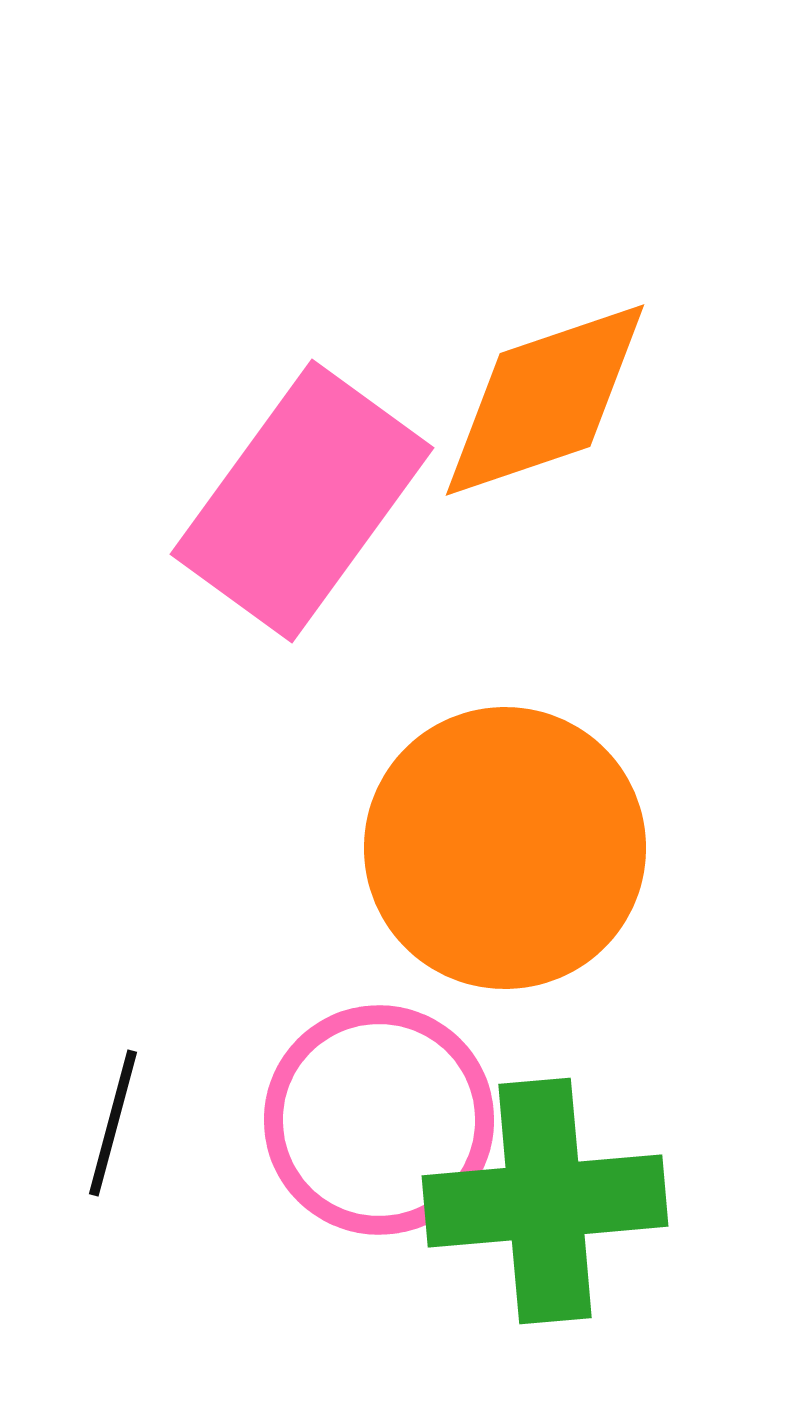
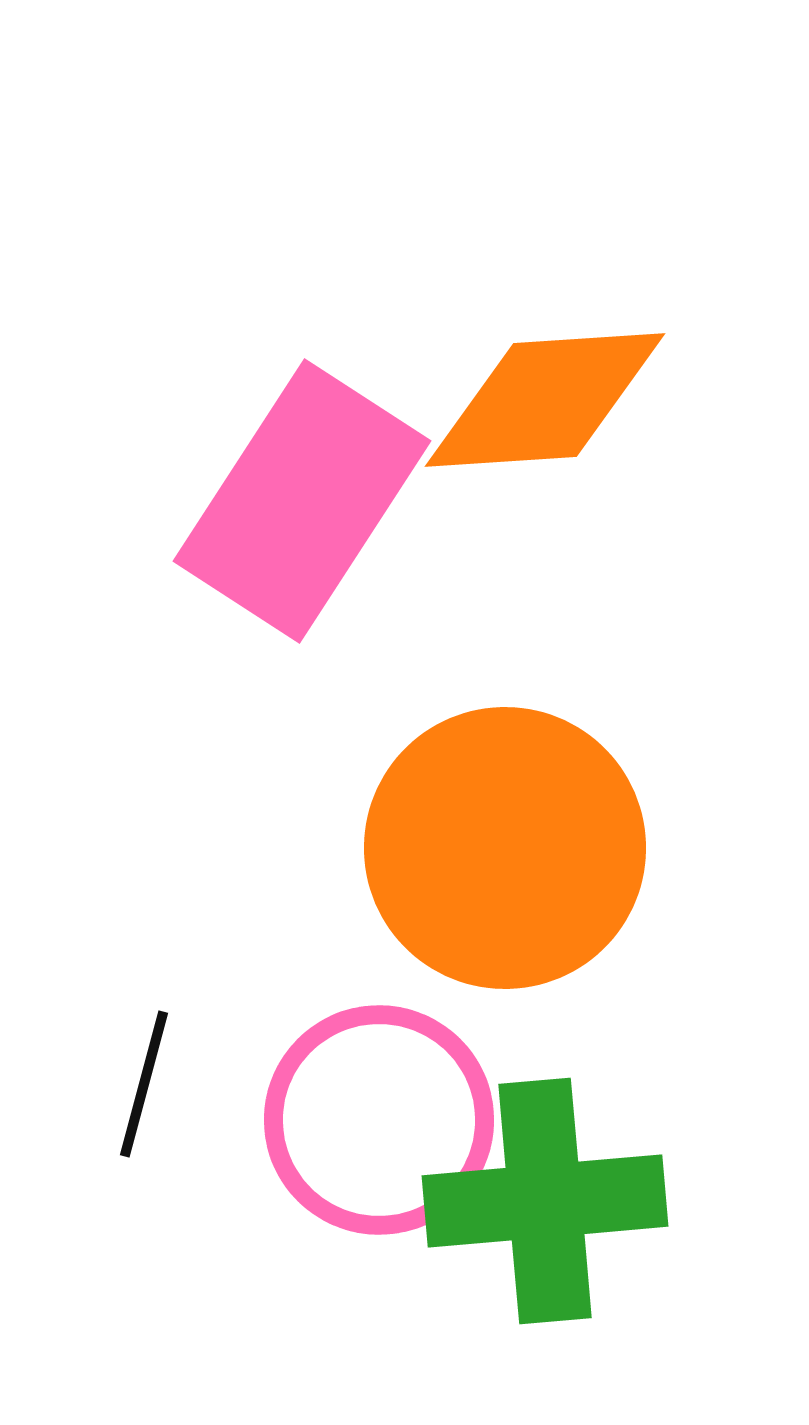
orange diamond: rotated 15 degrees clockwise
pink rectangle: rotated 3 degrees counterclockwise
black line: moved 31 px right, 39 px up
